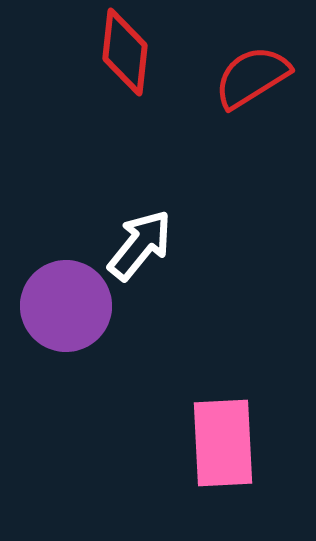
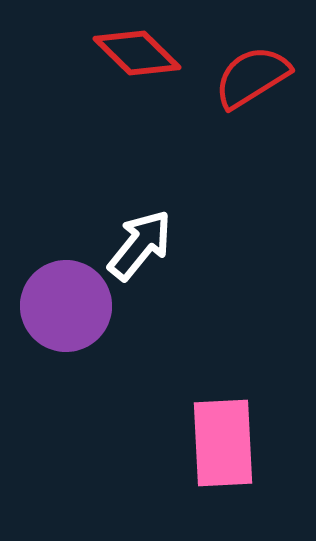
red diamond: moved 12 px right, 1 px down; rotated 52 degrees counterclockwise
